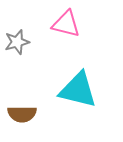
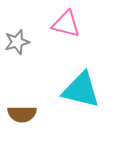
cyan triangle: moved 3 px right
